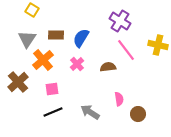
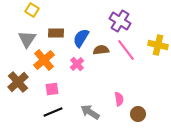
brown rectangle: moved 2 px up
orange cross: moved 1 px right
brown semicircle: moved 7 px left, 17 px up
